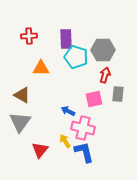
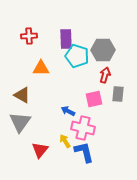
cyan pentagon: moved 1 px right, 1 px up
